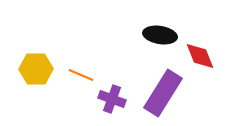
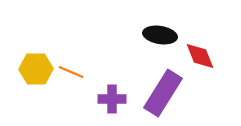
orange line: moved 10 px left, 3 px up
purple cross: rotated 20 degrees counterclockwise
